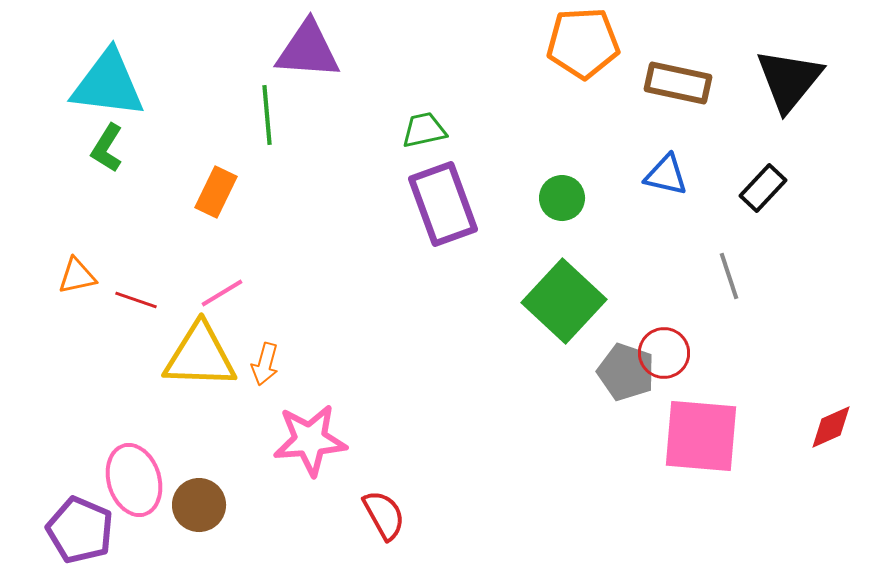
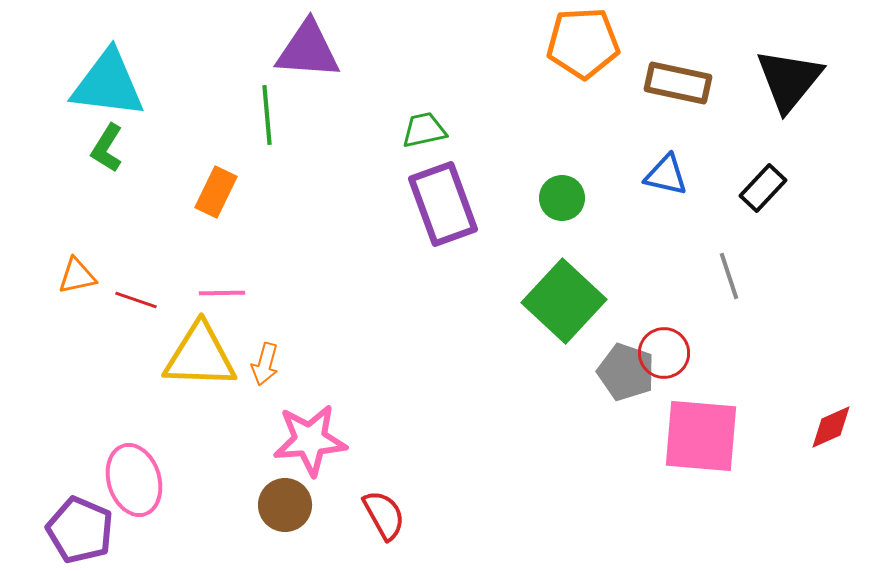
pink line: rotated 30 degrees clockwise
brown circle: moved 86 px right
